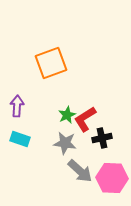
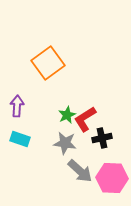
orange square: moved 3 px left; rotated 16 degrees counterclockwise
